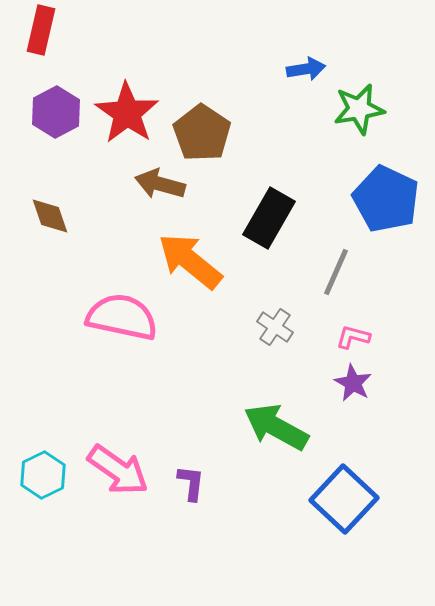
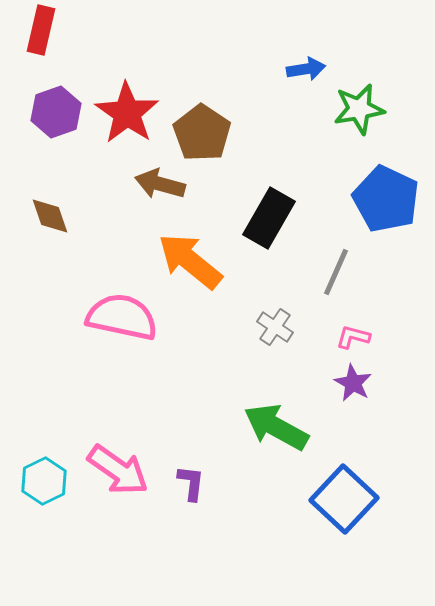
purple hexagon: rotated 9 degrees clockwise
cyan hexagon: moved 1 px right, 6 px down
